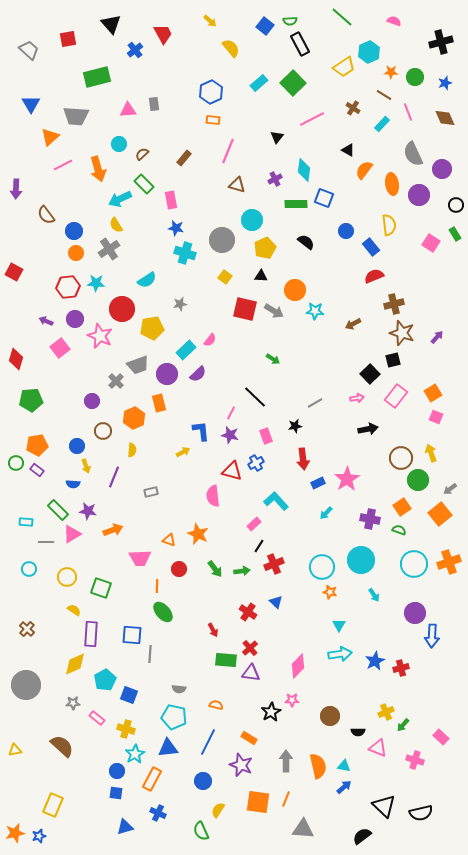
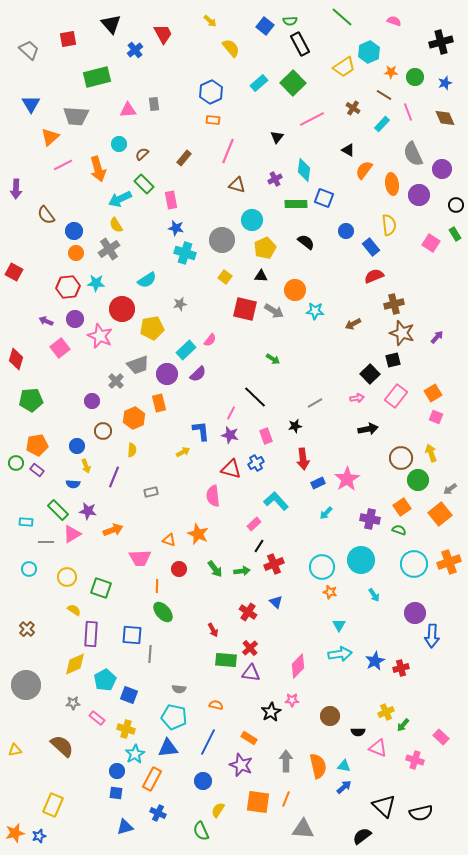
red triangle at (232, 471): moved 1 px left, 2 px up
